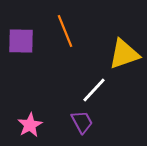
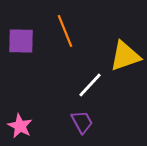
yellow triangle: moved 1 px right, 2 px down
white line: moved 4 px left, 5 px up
pink star: moved 10 px left, 1 px down; rotated 15 degrees counterclockwise
